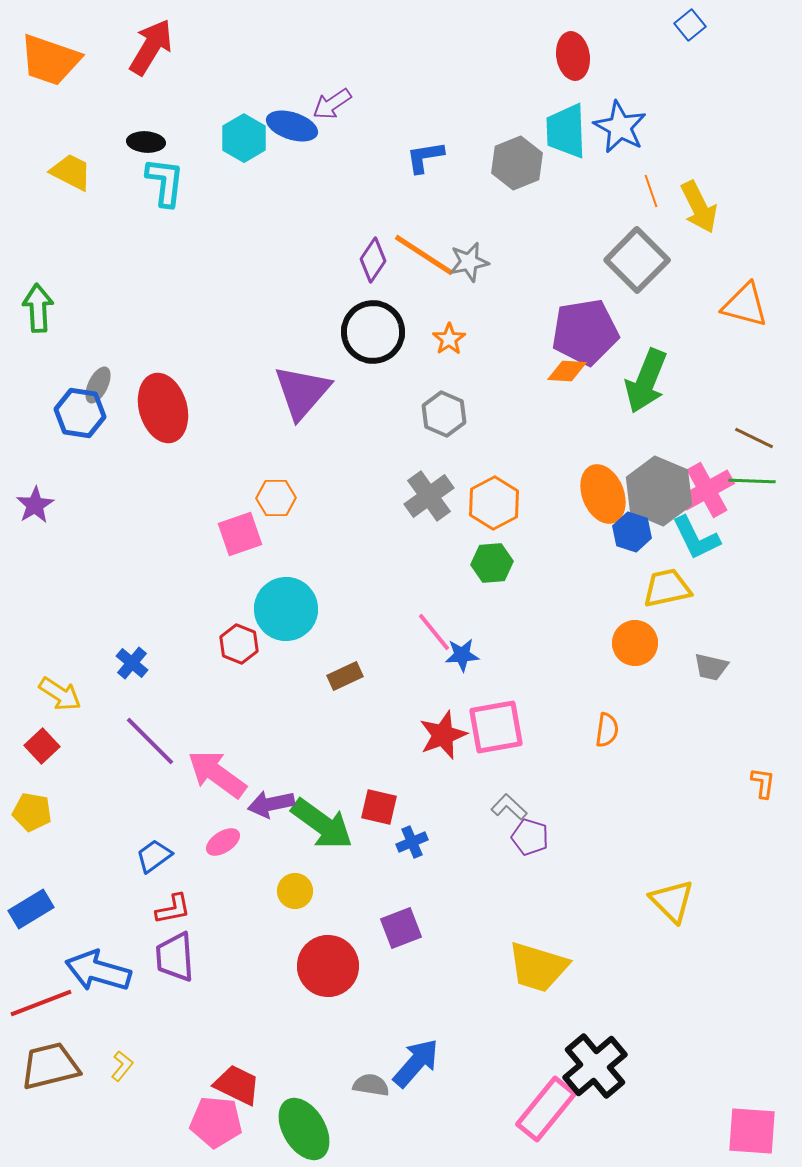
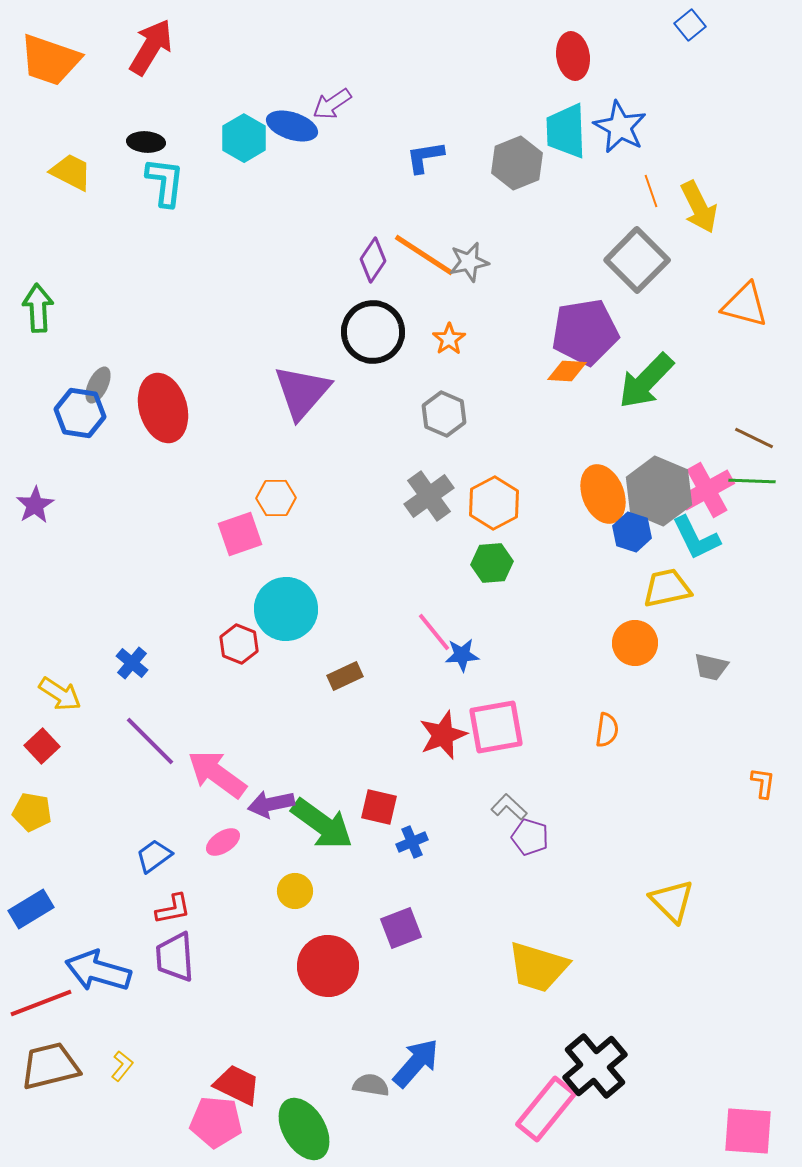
green arrow at (646, 381): rotated 22 degrees clockwise
pink square at (752, 1131): moved 4 px left
